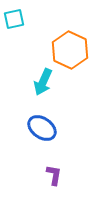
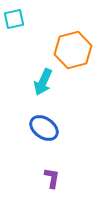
orange hexagon: moved 3 px right; rotated 21 degrees clockwise
blue ellipse: moved 2 px right
purple L-shape: moved 2 px left, 3 px down
